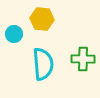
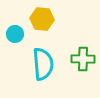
cyan circle: moved 1 px right
